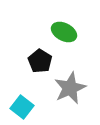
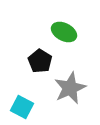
cyan square: rotated 10 degrees counterclockwise
